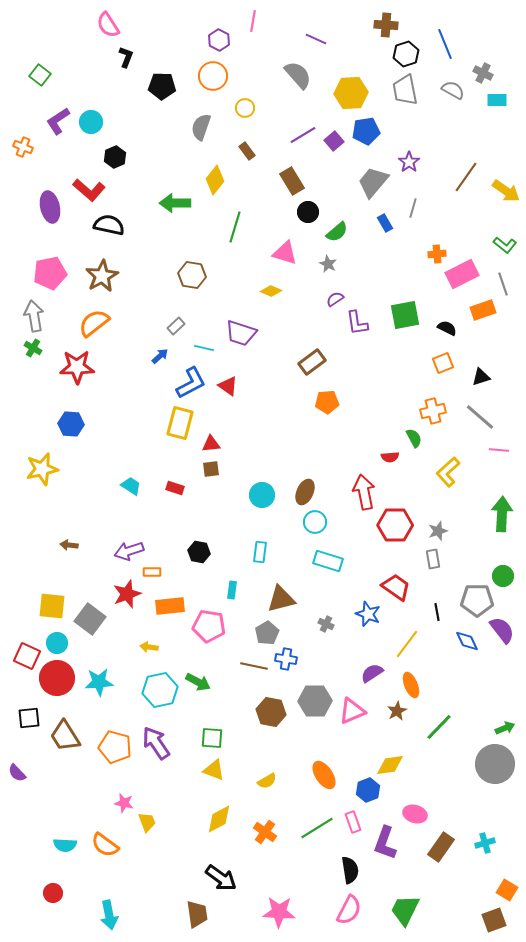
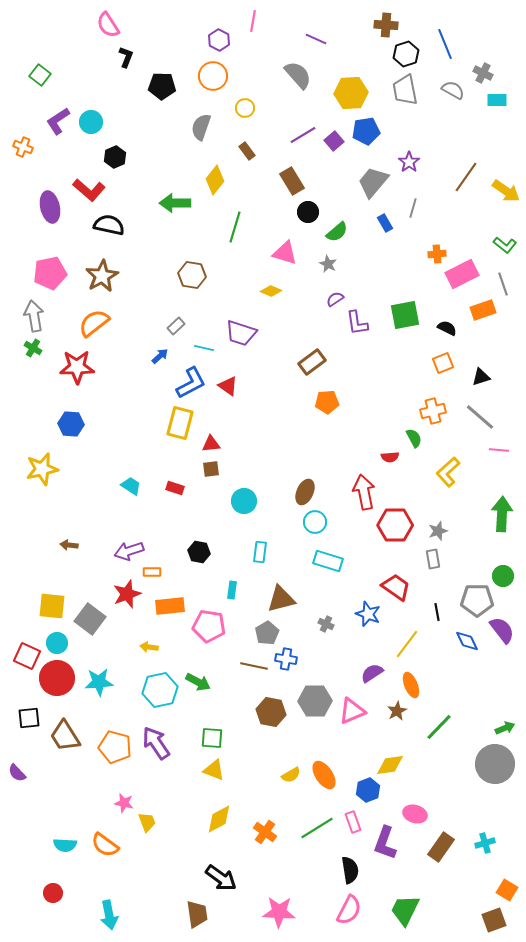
cyan circle at (262, 495): moved 18 px left, 6 px down
yellow semicircle at (267, 781): moved 24 px right, 6 px up
